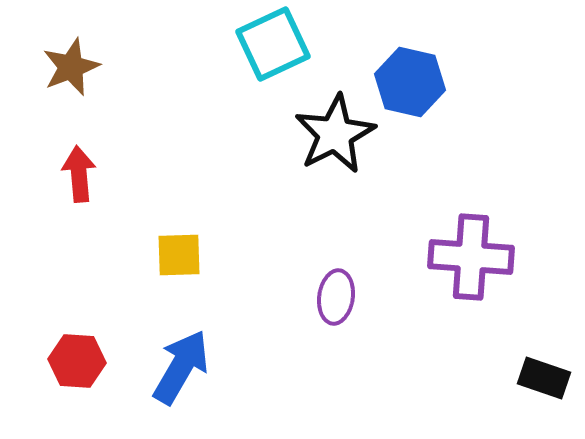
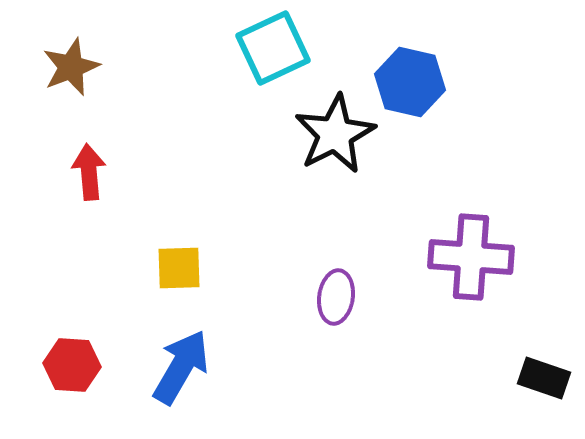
cyan square: moved 4 px down
red arrow: moved 10 px right, 2 px up
yellow square: moved 13 px down
red hexagon: moved 5 px left, 4 px down
